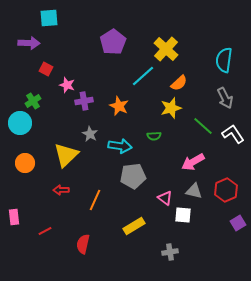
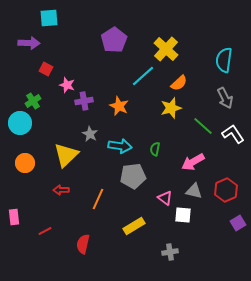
purple pentagon: moved 1 px right, 2 px up
green semicircle: moved 1 px right, 13 px down; rotated 104 degrees clockwise
orange line: moved 3 px right, 1 px up
